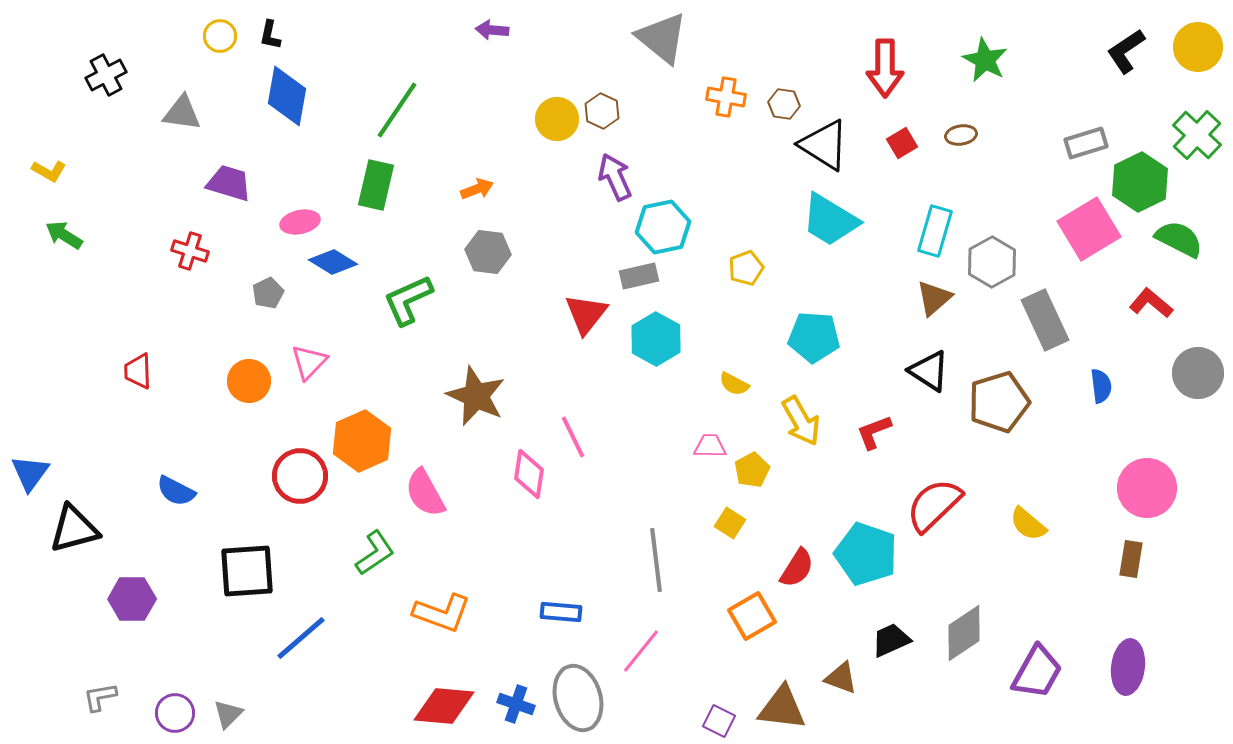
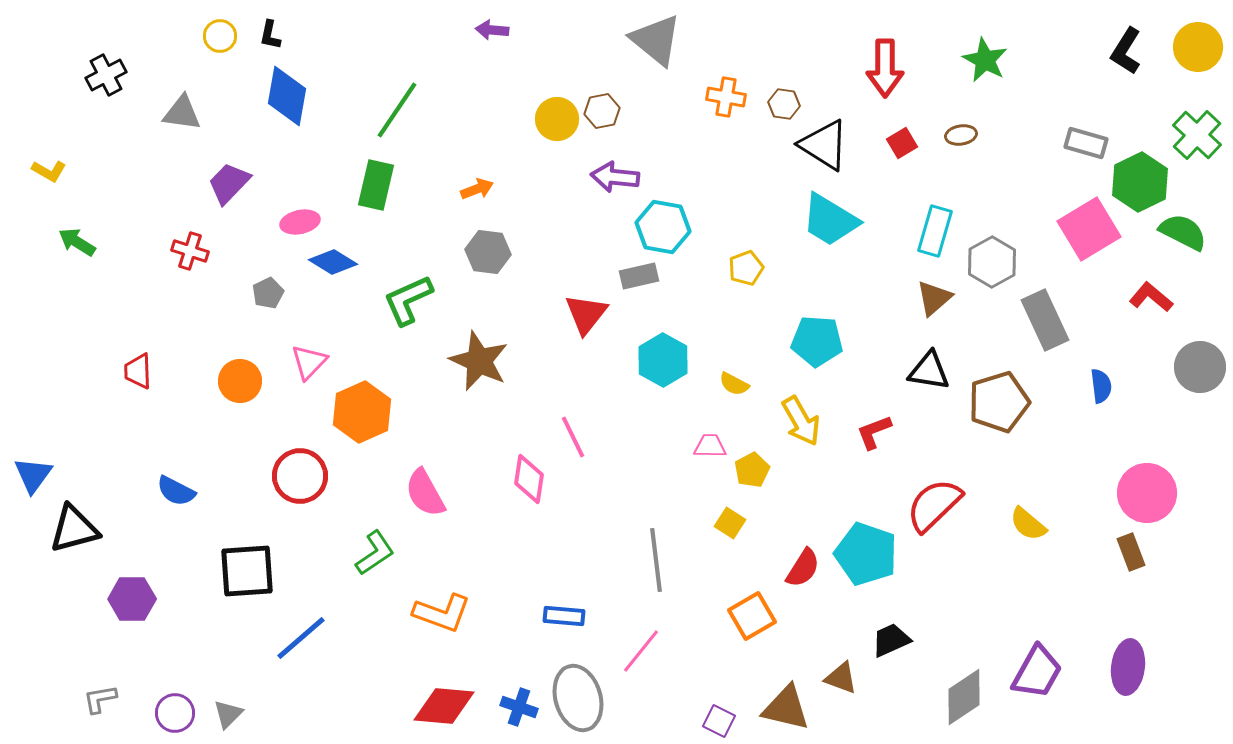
gray triangle at (662, 38): moved 6 px left, 2 px down
black L-shape at (1126, 51): rotated 24 degrees counterclockwise
brown hexagon at (602, 111): rotated 24 degrees clockwise
gray rectangle at (1086, 143): rotated 33 degrees clockwise
purple arrow at (615, 177): rotated 60 degrees counterclockwise
purple trapezoid at (229, 183): rotated 63 degrees counterclockwise
cyan hexagon at (663, 227): rotated 22 degrees clockwise
green arrow at (64, 235): moved 13 px right, 7 px down
green semicircle at (1179, 239): moved 4 px right, 7 px up
red L-shape at (1151, 303): moved 6 px up
cyan pentagon at (814, 337): moved 3 px right, 4 px down
cyan hexagon at (656, 339): moved 7 px right, 21 px down
black triangle at (929, 371): rotated 24 degrees counterclockwise
gray circle at (1198, 373): moved 2 px right, 6 px up
orange circle at (249, 381): moved 9 px left
brown star at (476, 396): moved 3 px right, 35 px up
orange hexagon at (362, 441): moved 29 px up
blue triangle at (30, 473): moved 3 px right, 2 px down
pink diamond at (529, 474): moved 5 px down
pink circle at (1147, 488): moved 5 px down
brown rectangle at (1131, 559): moved 7 px up; rotated 30 degrees counterclockwise
red semicircle at (797, 568): moved 6 px right
blue rectangle at (561, 612): moved 3 px right, 4 px down
gray diamond at (964, 633): moved 64 px down
gray L-shape at (100, 697): moved 2 px down
blue cross at (516, 704): moved 3 px right, 3 px down
brown triangle at (782, 708): moved 4 px right; rotated 6 degrees clockwise
